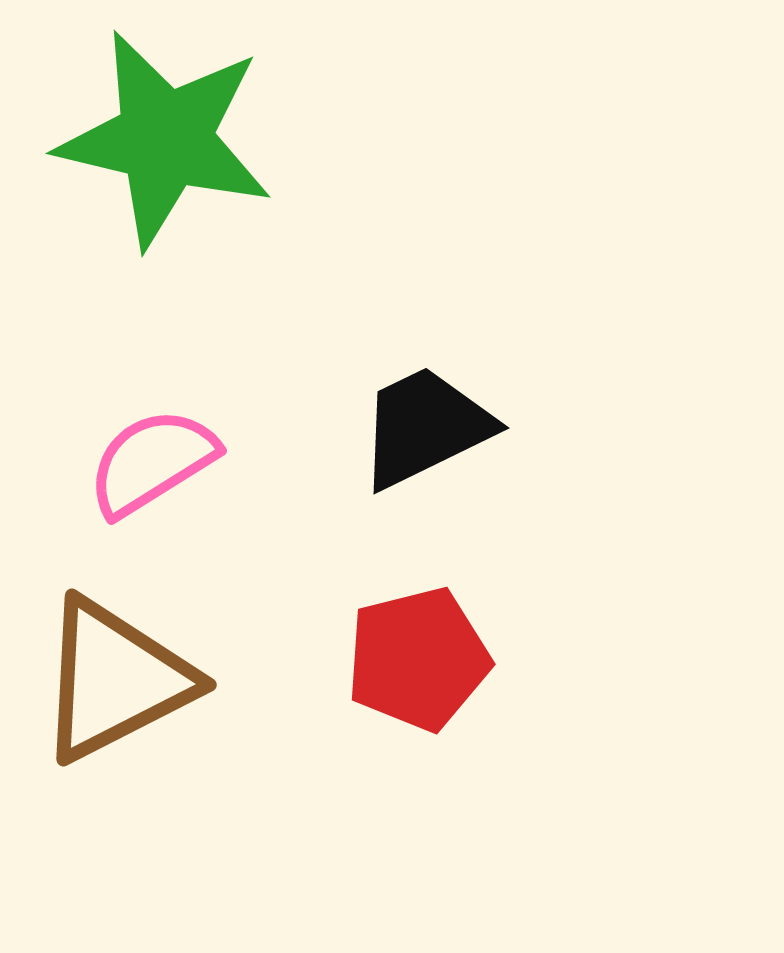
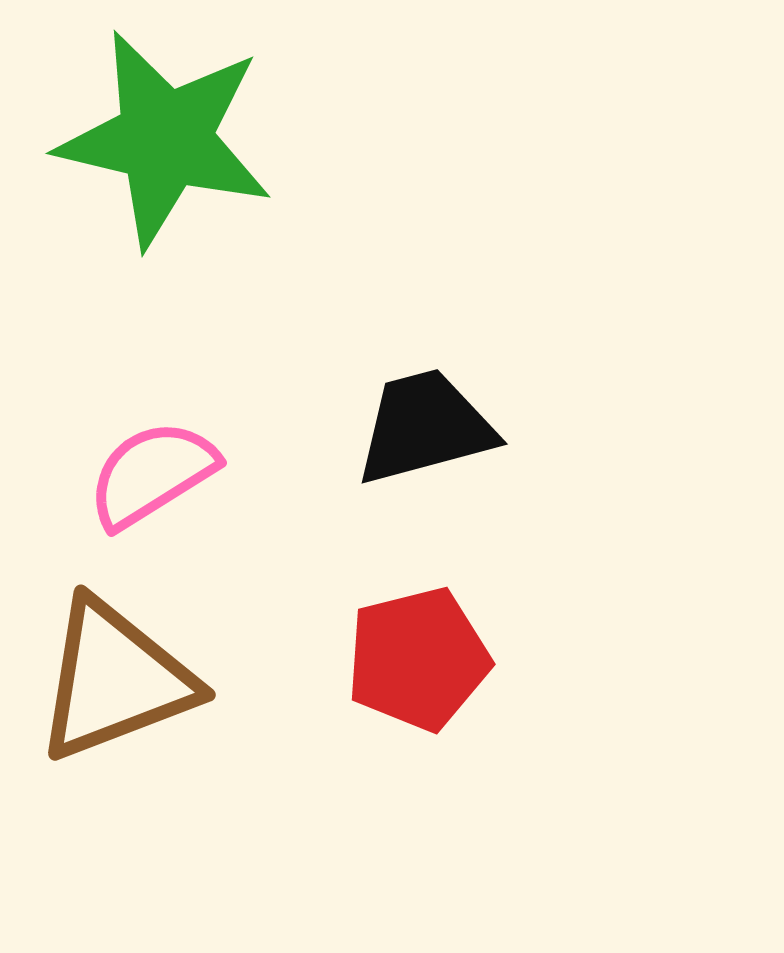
black trapezoid: rotated 11 degrees clockwise
pink semicircle: moved 12 px down
brown triangle: rotated 6 degrees clockwise
